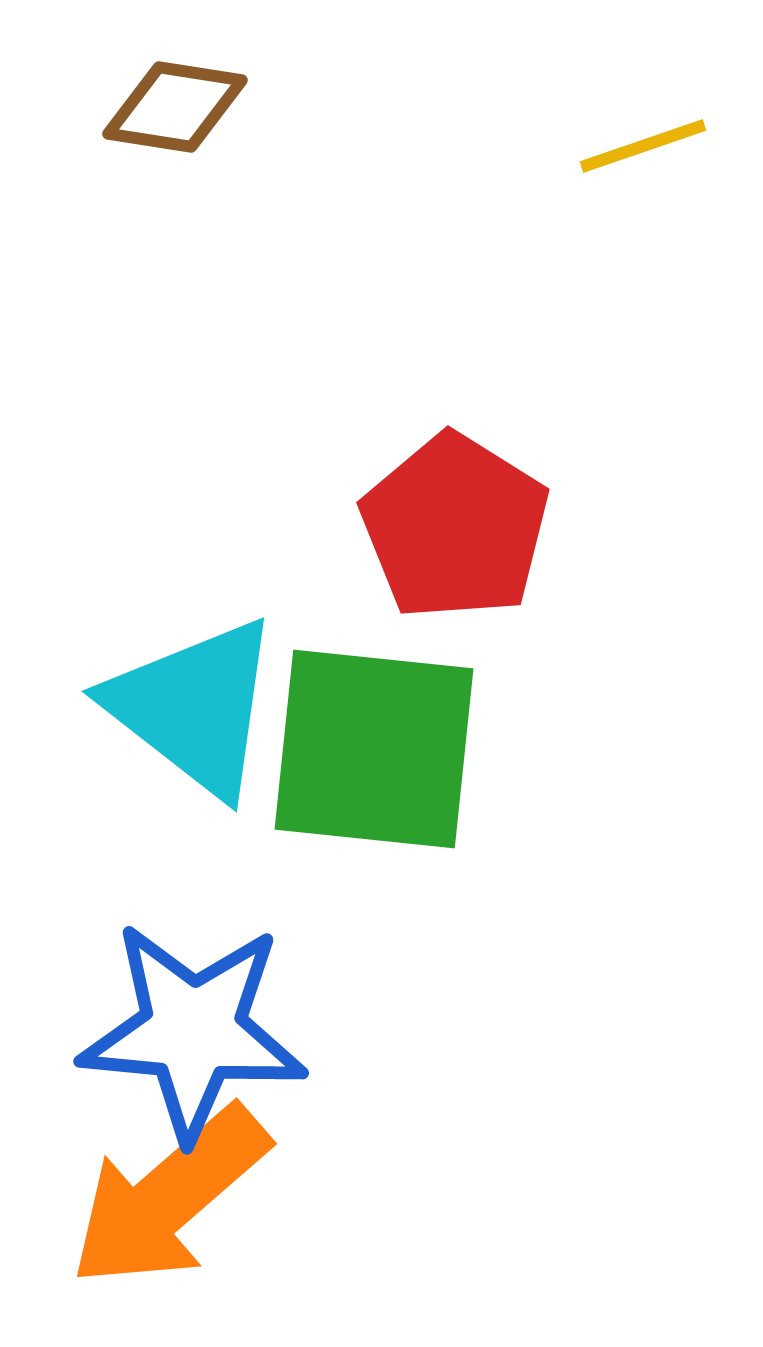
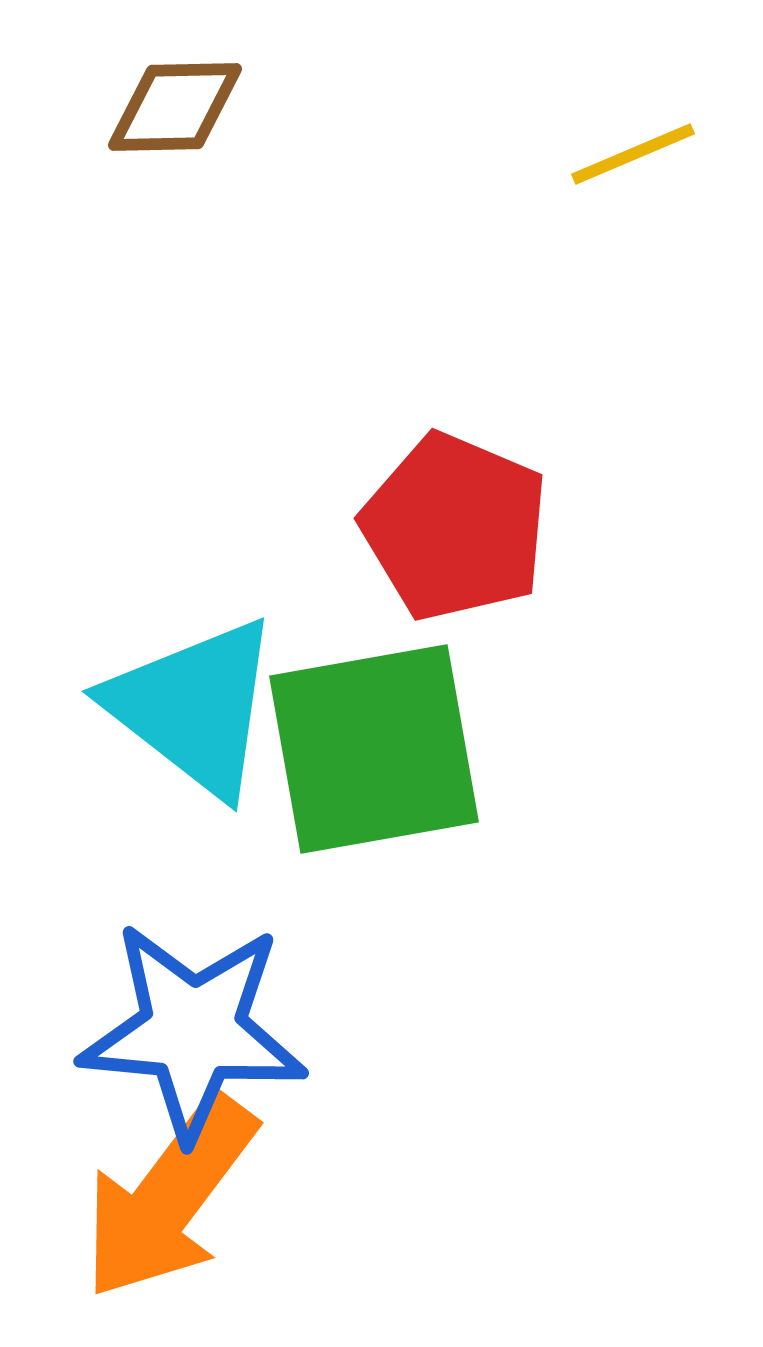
brown diamond: rotated 10 degrees counterclockwise
yellow line: moved 10 px left, 8 px down; rotated 4 degrees counterclockwise
red pentagon: rotated 9 degrees counterclockwise
green square: rotated 16 degrees counterclockwise
orange arrow: rotated 12 degrees counterclockwise
